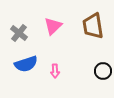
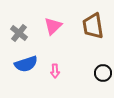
black circle: moved 2 px down
